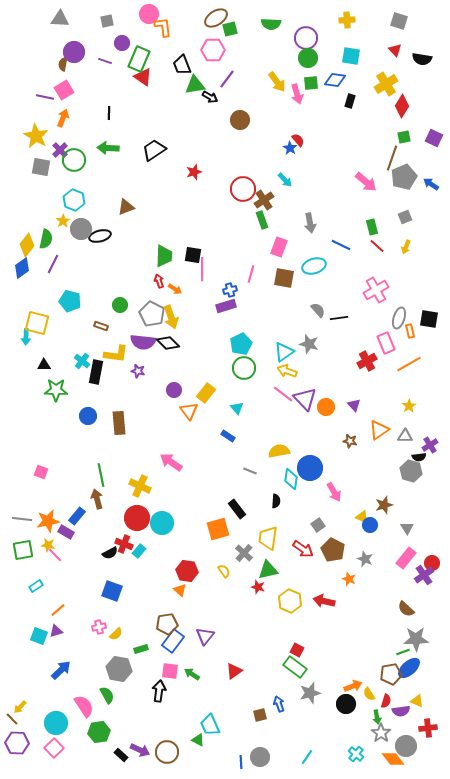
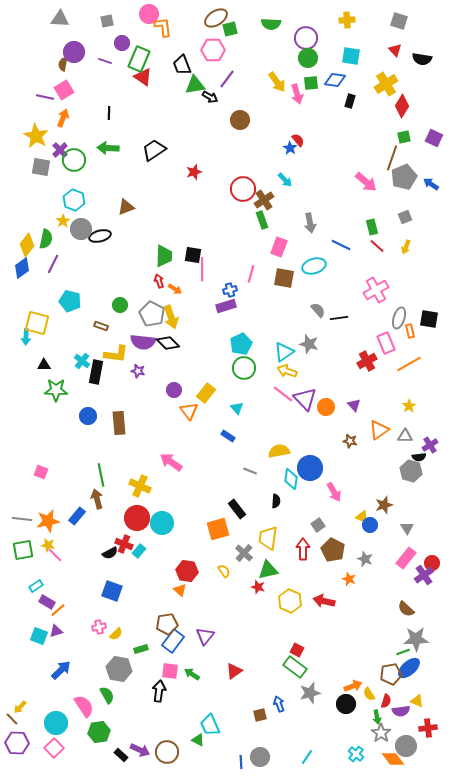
purple rectangle at (66, 532): moved 19 px left, 70 px down
red arrow at (303, 549): rotated 125 degrees counterclockwise
